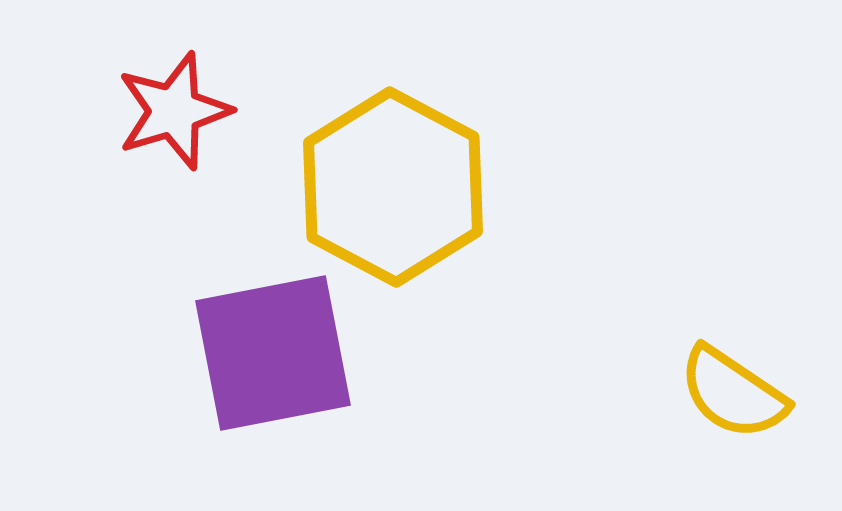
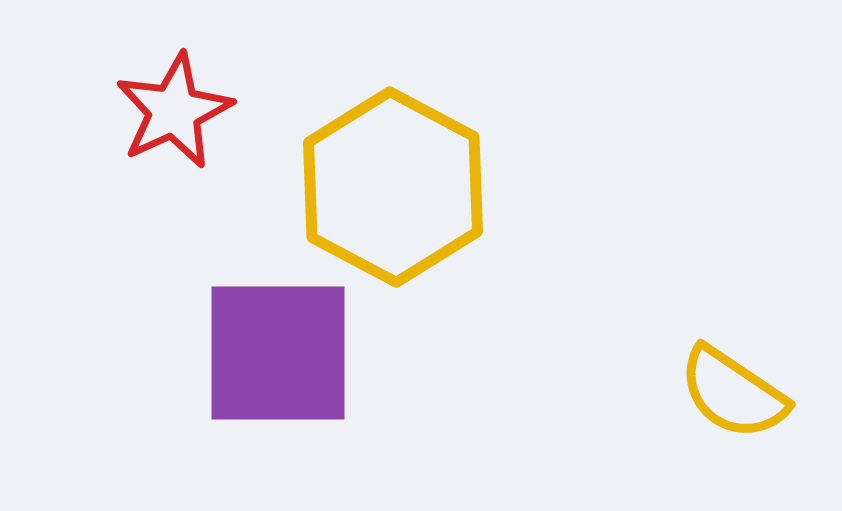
red star: rotated 8 degrees counterclockwise
purple square: moved 5 px right; rotated 11 degrees clockwise
